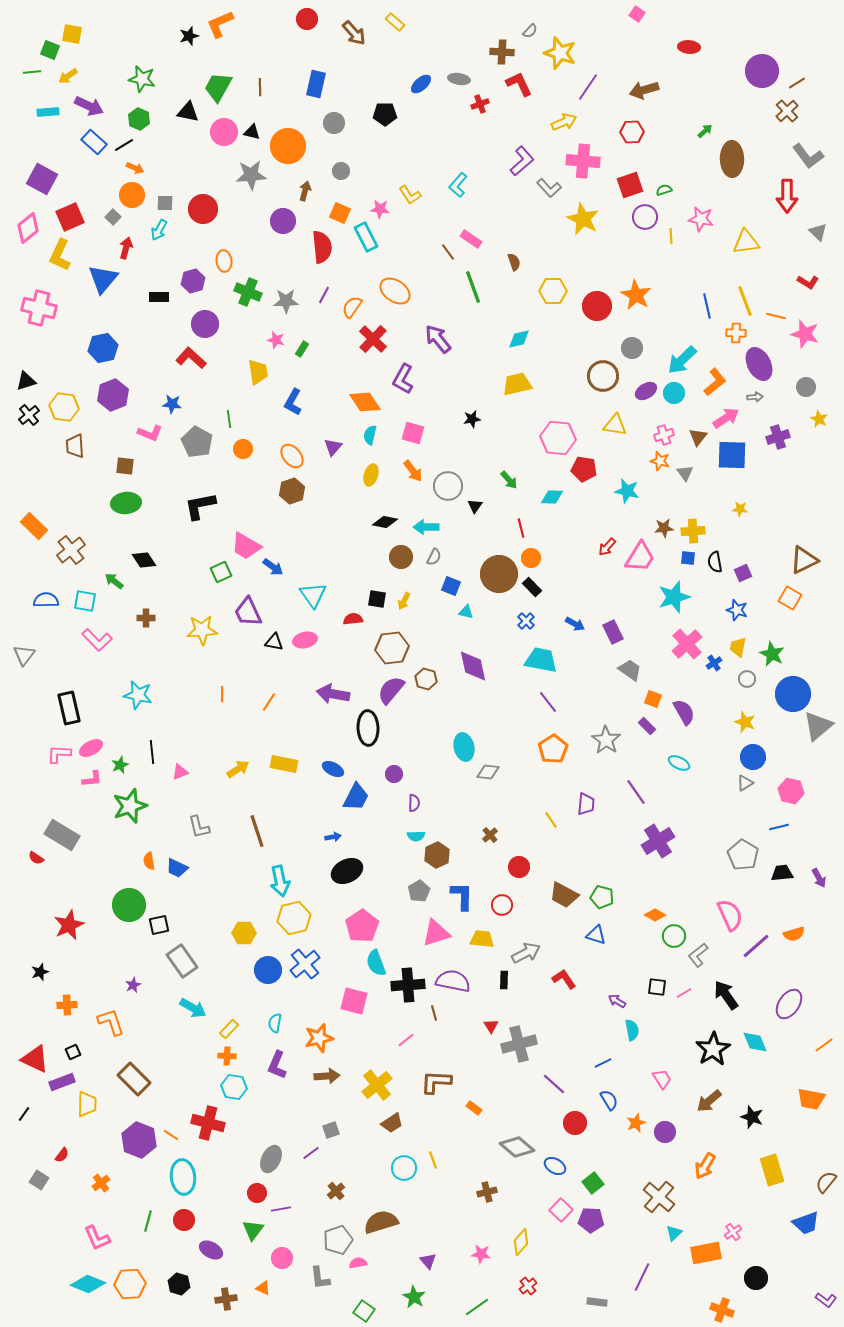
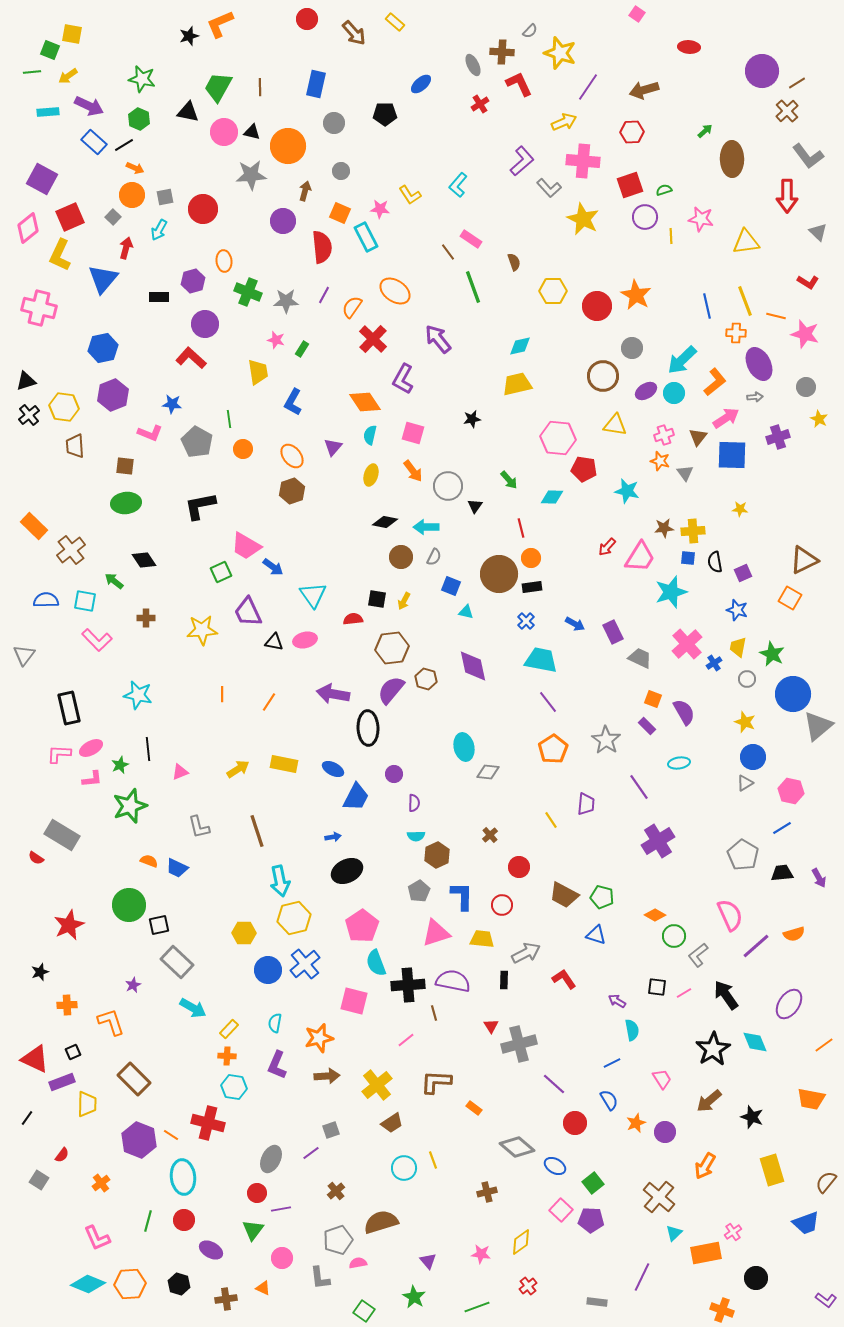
gray ellipse at (459, 79): moved 14 px right, 14 px up; rotated 55 degrees clockwise
red cross at (480, 104): rotated 12 degrees counterclockwise
gray square at (165, 203): moved 6 px up; rotated 12 degrees counterclockwise
cyan diamond at (519, 339): moved 1 px right, 7 px down
black rectangle at (532, 587): rotated 54 degrees counterclockwise
cyan star at (674, 597): moved 3 px left, 5 px up
gray trapezoid at (630, 670): moved 10 px right, 12 px up; rotated 10 degrees counterclockwise
black line at (152, 752): moved 4 px left, 3 px up
cyan ellipse at (679, 763): rotated 35 degrees counterclockwise
purple line at (636, 792): moved 3 px right, 5 px up
blue line at (779, 827): moved 3 px right, 1 px down; rotated 18 degrees counterclockwise
orange semicircle at (149, 861): rotated 120 degrees clockwise
gray rectangle at (182, 961): moved 5 px left, 1 px down; rotated 12 degrees counterclockwise
blue line at (603, 1063): moved 9 px right
black line at (24, 1114): moved 3 px right, 4 px down
yellow diamond at (521, 1242): rotated 12 degrees clockwise
green line at (477, 1307): rotated 15 degrees clockwise
